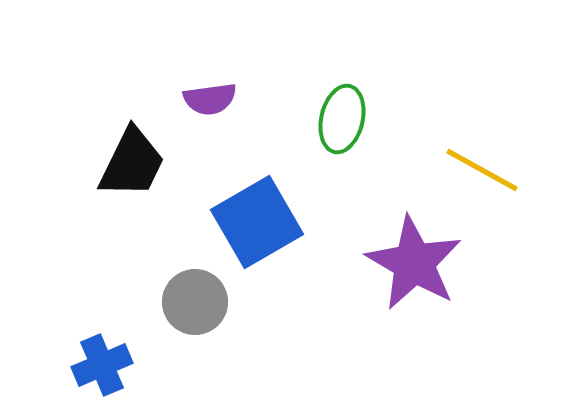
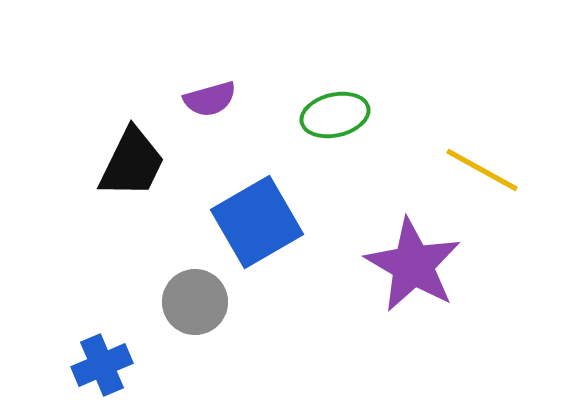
purple semicircle: rotated 8 degrees counterclockwise
green ellipse: moved 7 px left, 4 px up; rotated 64 degrees clockwise
purple star: moved 1 px left, 2 px down
